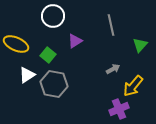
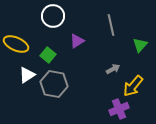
purple triangle: moved 2 px right
